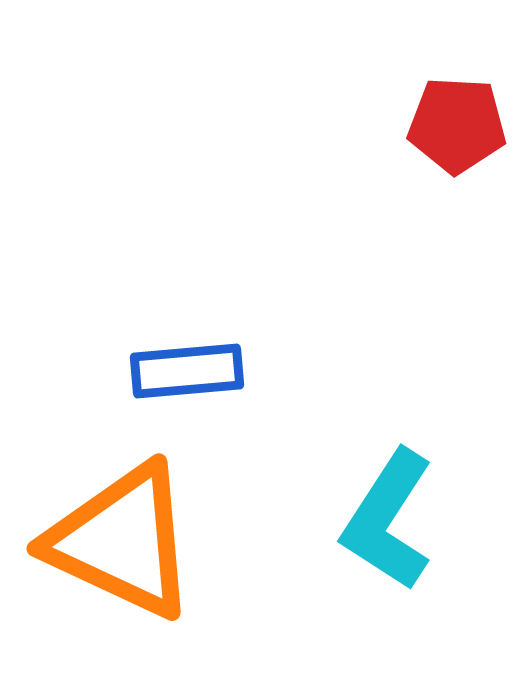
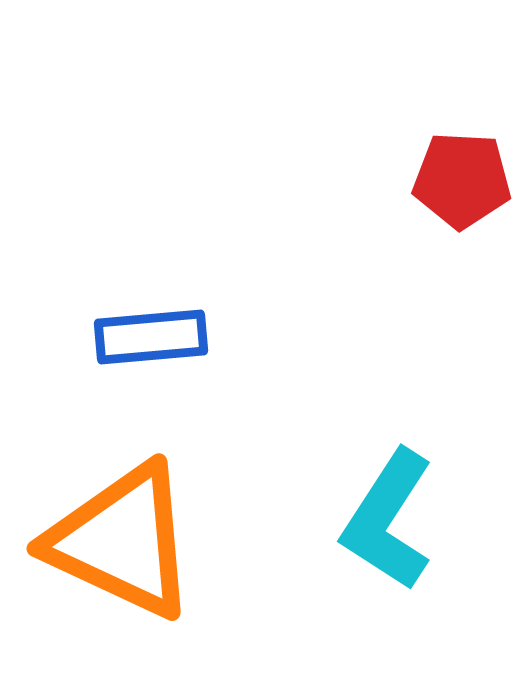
red pentagon: moved 5 px right, 55 px down
blue rectangle: moved 36 px left, 34 px up
